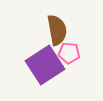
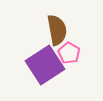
pink pentagon: rotated 25 degrees clockwise
